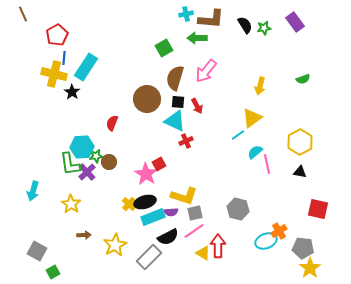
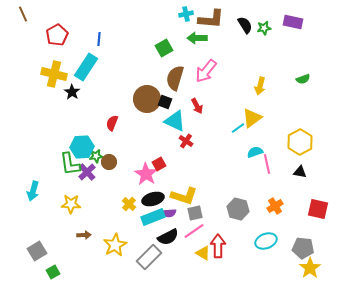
purple rectangle at (295, 22): moved 2 px left; rotated 42 degrees counterclockwise
blue line at (64, 58): moved 35 px right, 19 px up
black square at (178, 102): moved 13 px left; rotated 16 degrees clockwise
cyan line at (238, 135): moved 7 px up
red cross at (186, 141): rotated 32 degrees counterclockwise
cyan semicircle at (255, 152): rotated 21 degrees clockwise
black ellipse at (145, 202): moved 8 px right, 3 px up
yellow star at (71, 204): rotated 30 degrees counterclockwise
purple semicircle at (171, 212): moved 2 px left, 1 px down
orange cross at (279, 231): moved 4 px left, 25 px up
gray square at (37, 251): rotated 30 degrees clockwise
